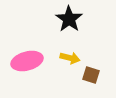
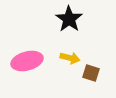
brown square: moved 2 px up
